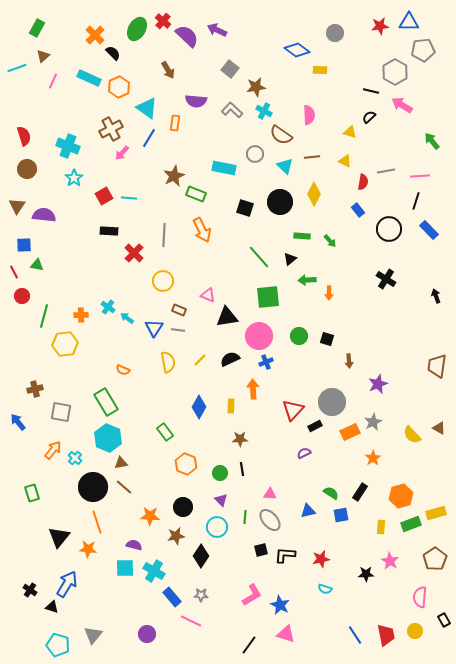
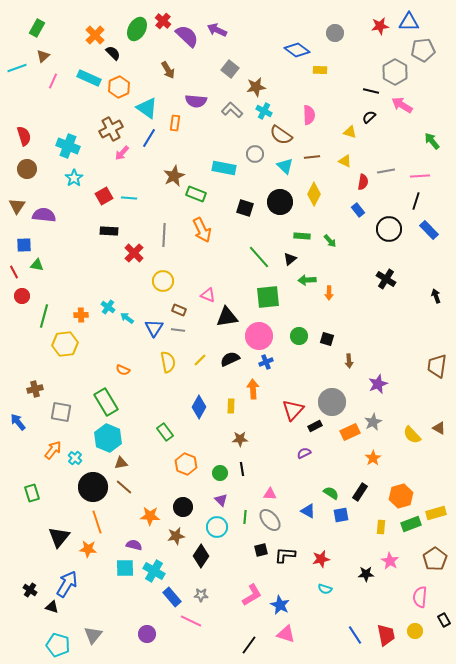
blue triangle at (308, 511): rotated 42 degrees clockwise
